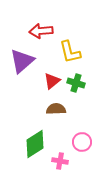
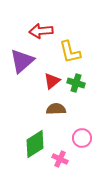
pink circle: moved 4 px up
pink cross: moved 2 px up; rotated 14 degrees clockwise
